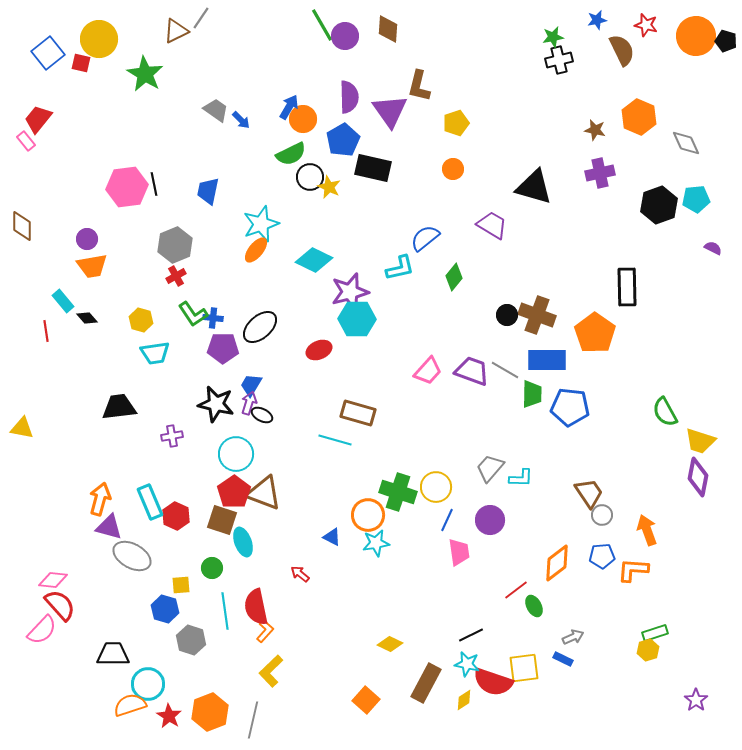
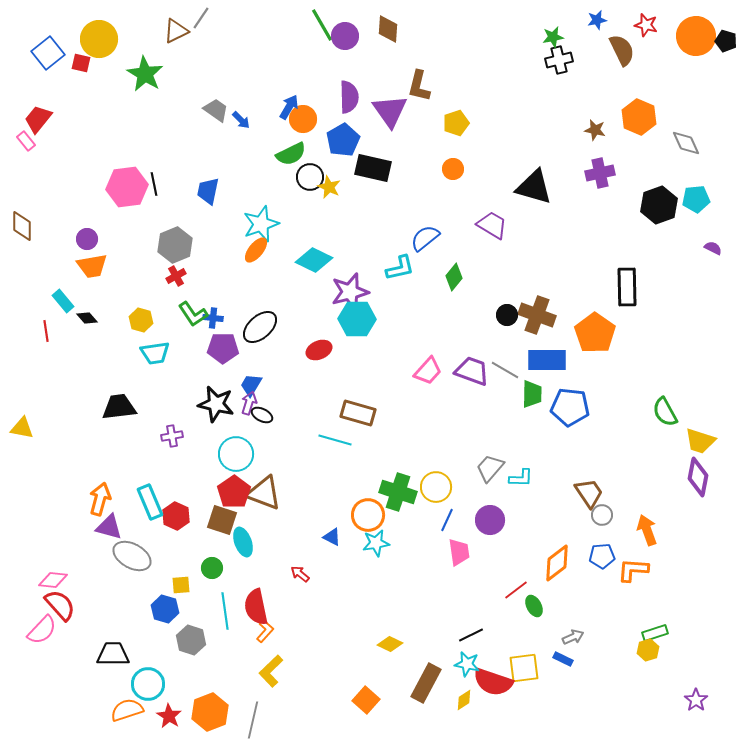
orange semicircle at (130, 705): moved 3 px left, 5 px down
